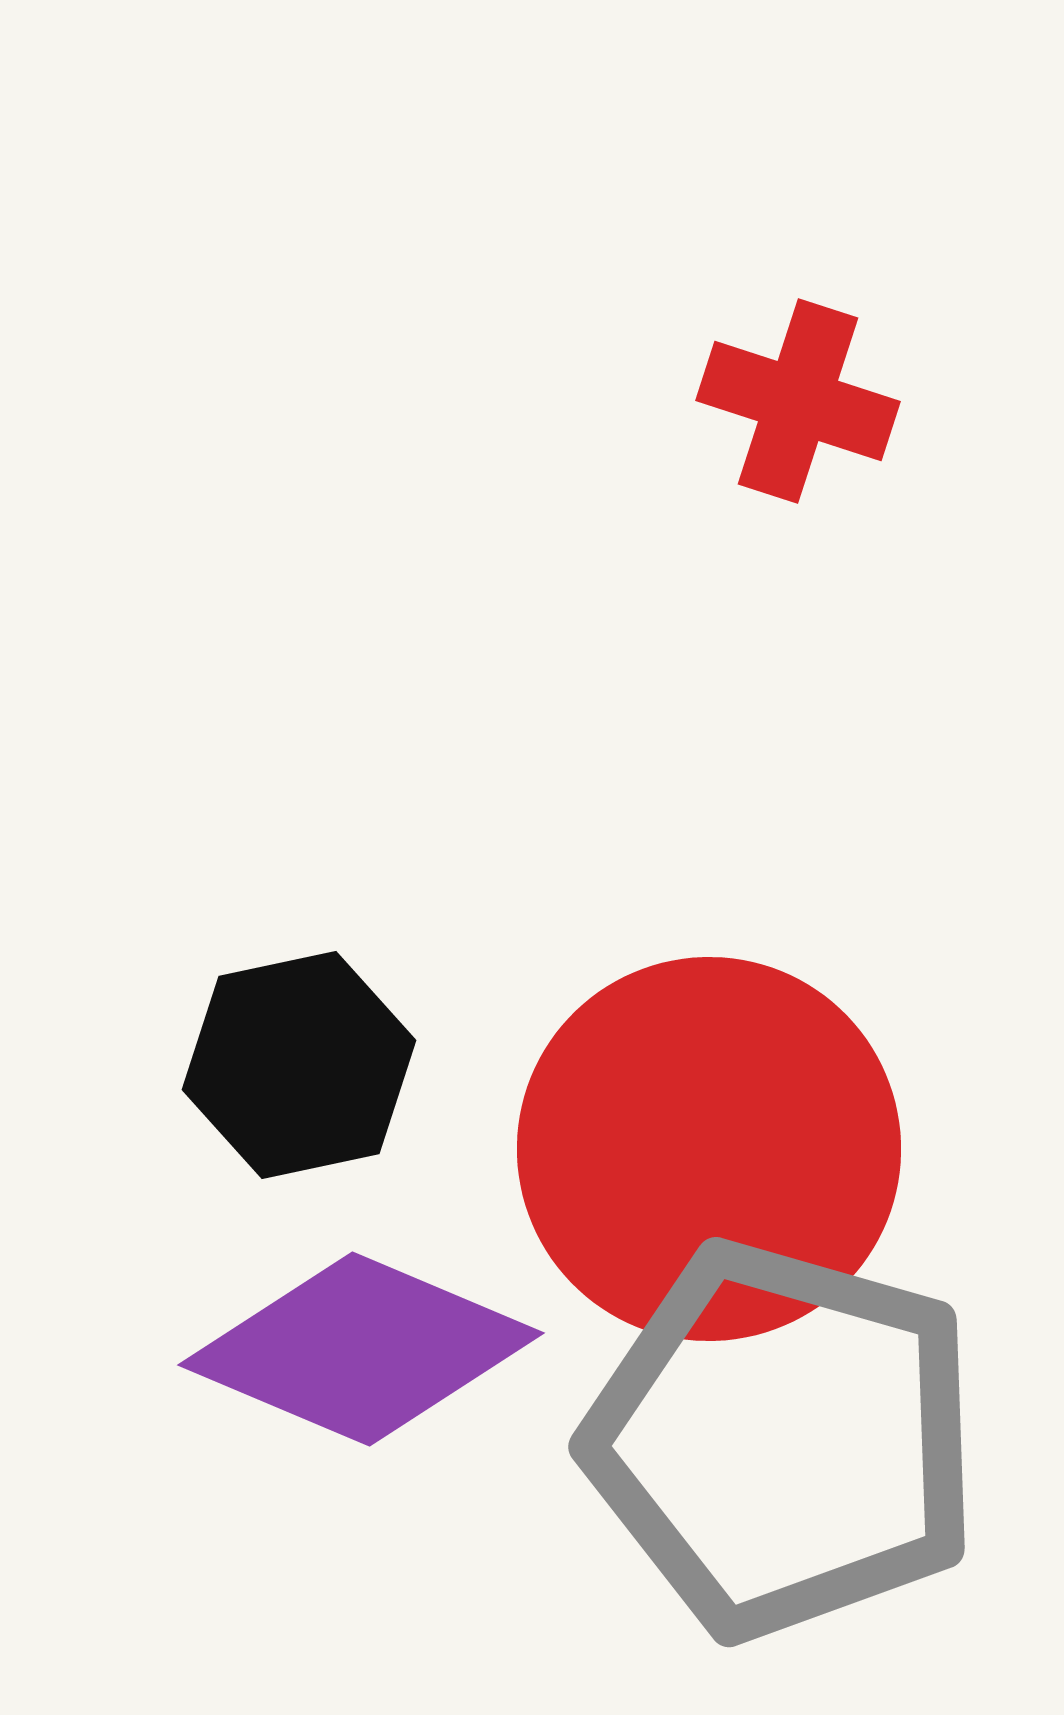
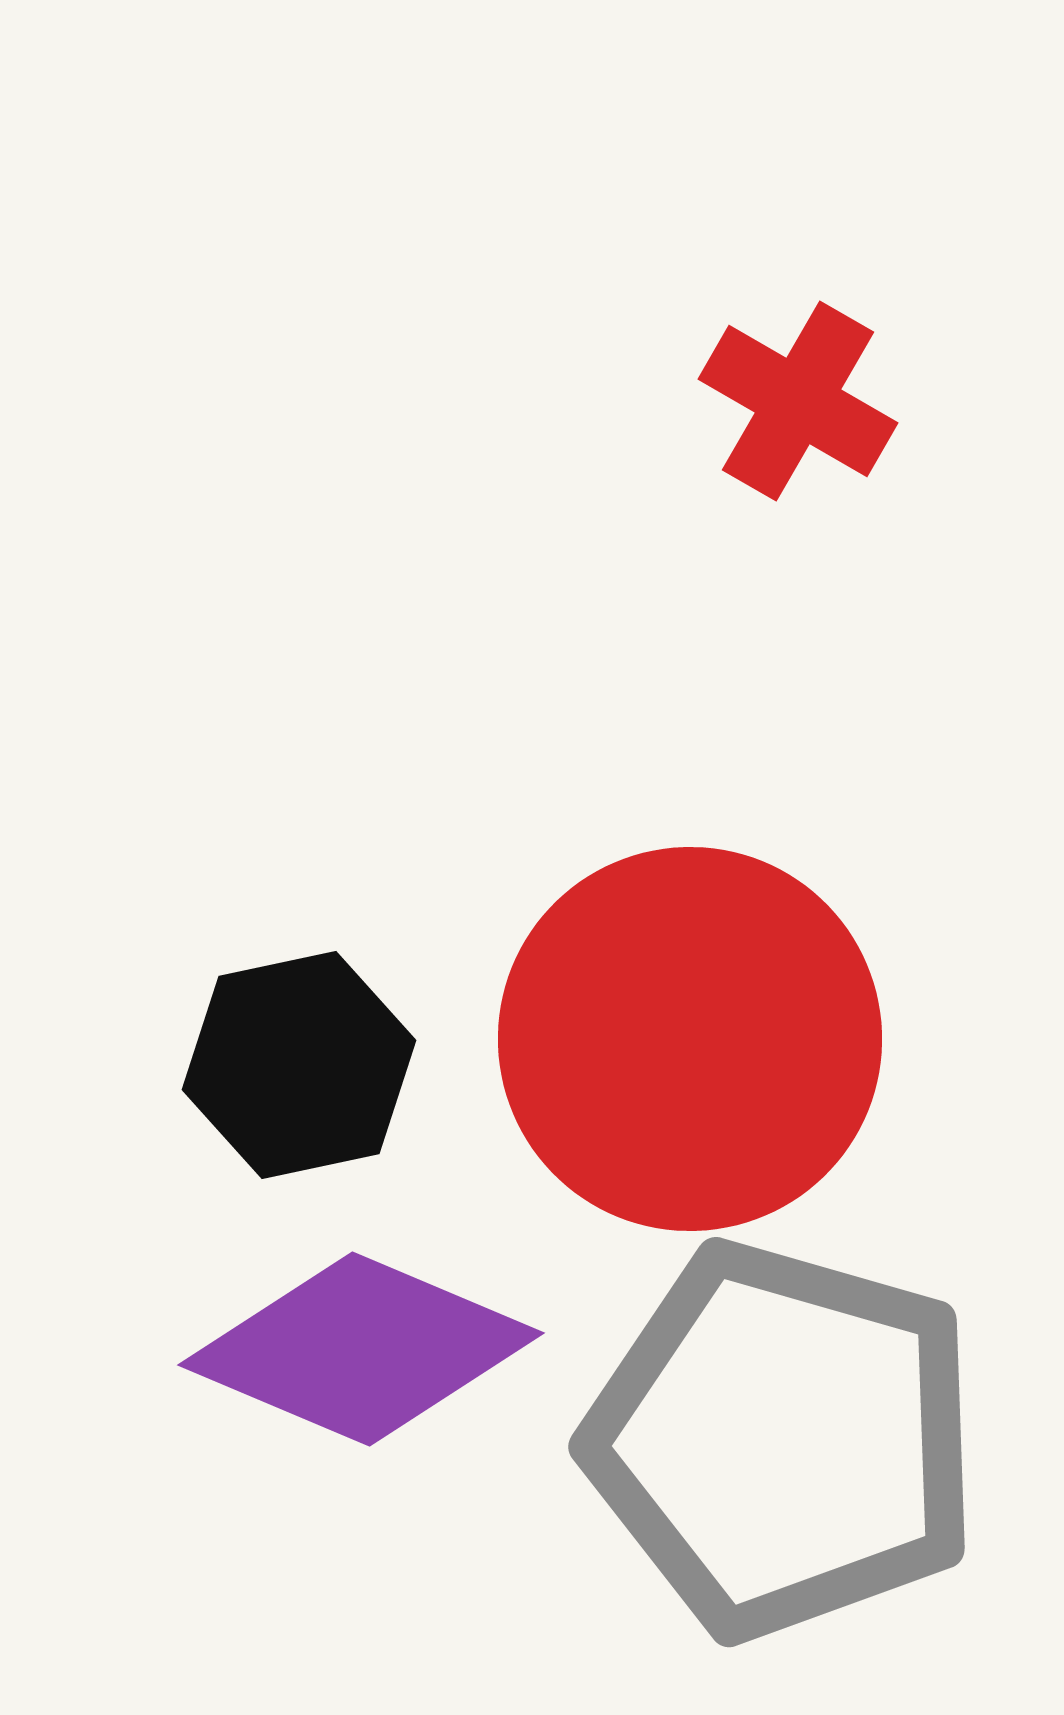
red cross: rotated 12 degrees clockwise
red circle: moved 19 px left, 110 px up
